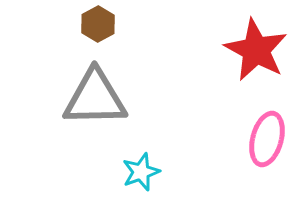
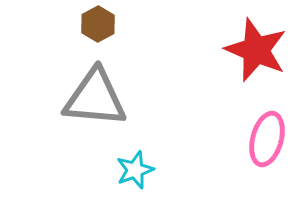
red star: rotated 6 degrees counterclockwise
gray triangle: rotated 6 degrees clockwise
cyan star: moved 6 px left, 2 px up
